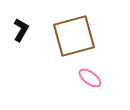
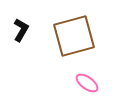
pink ellipse: moved 3 px left, 5 px down
